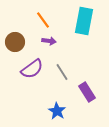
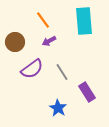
cyan rectangle: rotated 16 degrees counterclockwise
purple arrow: rotated 144 degrees clockwise
blue star: moved 1 px right, 3 px up
